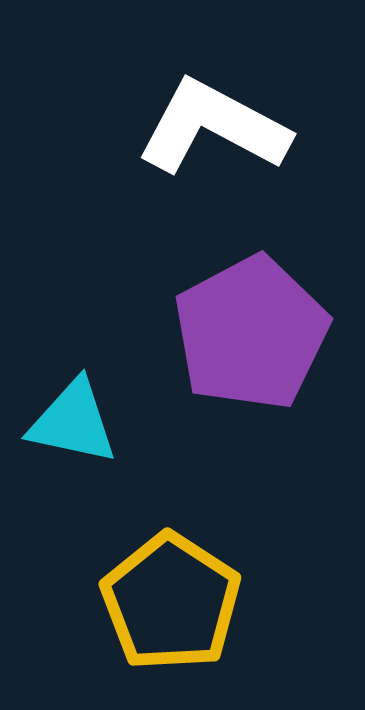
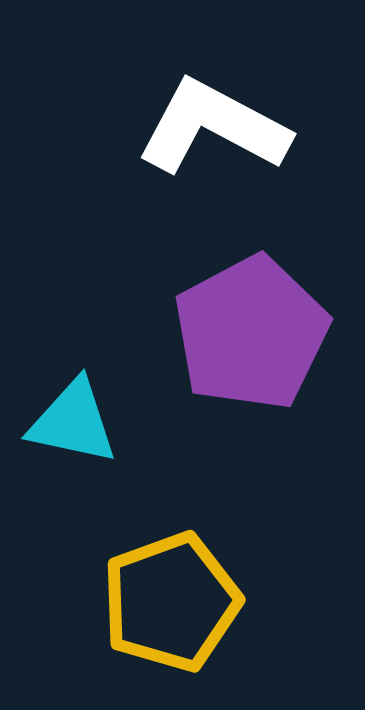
yellow pentagon: rotated 19 degrees clockwise
